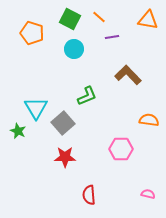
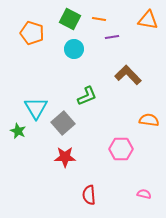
orange line: moved 2 px down; rotated 32 degrees counterclockwise
pink semicircle: moved 4 px left
